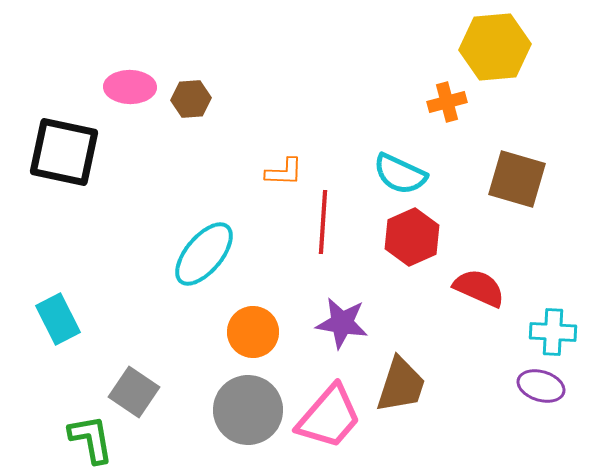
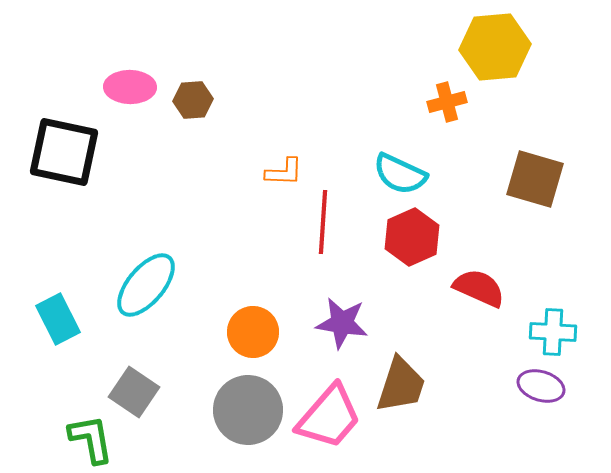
brown hexagon: moved 2 px right, 1 px down
brown square: moved 18 px right
cyan ellipse: moved 58 px left, 31 px down
